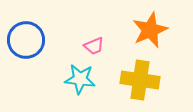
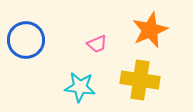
pink trapezoid: moved 3 px right, 2 px up
cyan star: moved 8 px down
